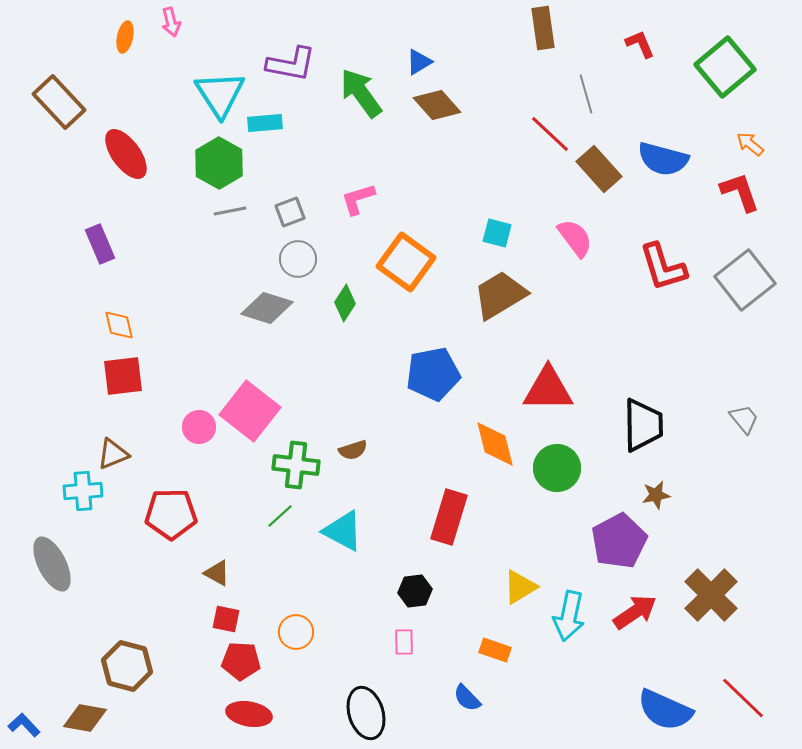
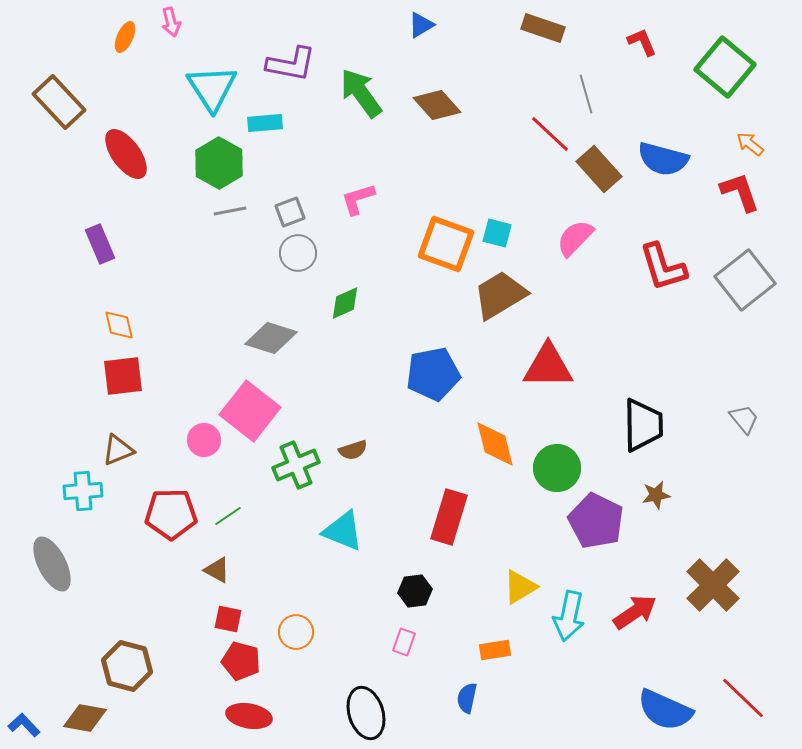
brown rectangle at (543, 28): rotated 63 degrees counterclockwise
orange ellipse at (125, 37): rotated 12 degrees clockwise
red L-shape at (640, 44): moved 2 px right, 2 px up
blue triangle at (419, 62): moved 2 px right, 37 px up
green square at (725, 67): rotated 10 degrees counterclockwise
cyan triangle at (220, 94): moved 8 px left, 6 px up
pink semicircle at (575, 238): rotated 99 degrees counterclockwise
gray circle at (298, 259): moved 6 px up
orange square at (406, 262): moved 40 px right, 18 px up; rotated 16 degrees counterclockwise
green diamond at (345, 303): rotated 33 degrees clockwise
gray diamond at (267, 308): moved 4 px right, 30 px down
red triangle at (548, 389): moved 23 px up
pink circle at (199, 427): moved 5 px right, 13 px down
brown triangle at (113, 454): moved 5 px right, 4 px up
green cross at (296, 465): rotated 30 degrees counterclockwise
green line at (280, 516): moved 52 px left; rotated 8 degrees clockwise
cyan triangle at (343, 531): rotated 6 degrees counterclockwise
purple pentagon at (619, 541): moved 23 px left, 20 px up; rotated 18 degrees counterclockwise
brown triangle at (217, 573): moved 3 px up
brown cross at (711, 595): moved 2 px right, 10 px up
red square at (226, 619): moved 2 px right
pink rectangle at (404, 642): rotated 20 degrees clockwise
orange rectangle at (495, 650): rotated 28 degrees counterclockwise
red pentagon at (241, 661): rotated 12 degrees clockwise
blue semicircle at (467, 698): rotated 56 degrees clockwise
red ellipse at (249, 714): moved 2 px down
